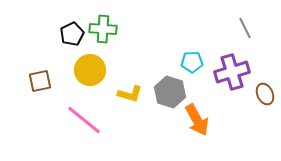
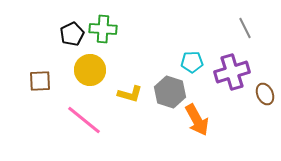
brown square: rotated 10 degrees clockwise
